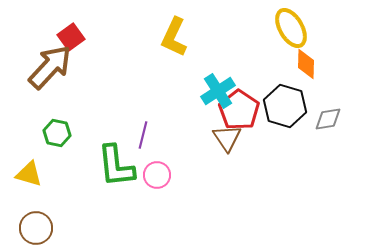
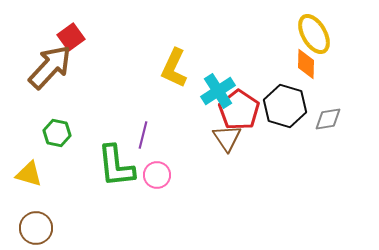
yellow ellipse: moved 23 px right, 6 px down
yellow L-shape: moved 31 px down
